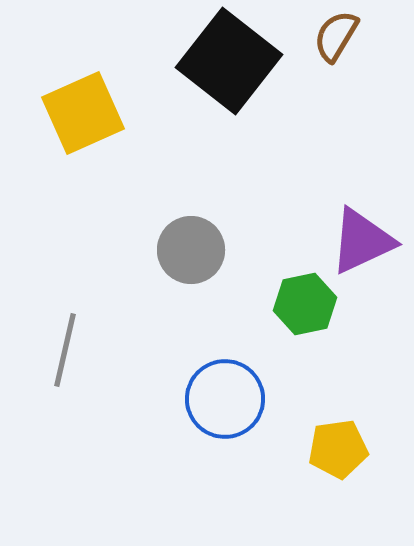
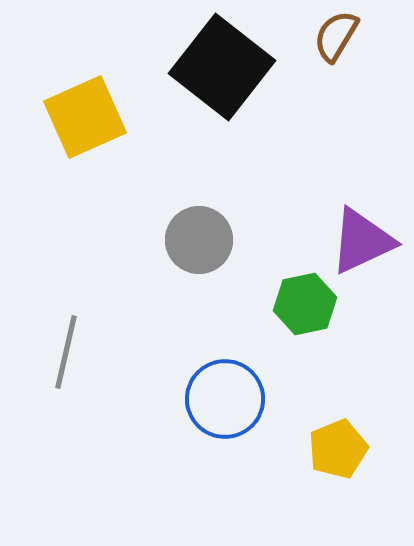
black square: moved 7 px left, 6 px down
yellow square: moved 2 px right, 4 px down
gray circle: moved 8 px right, 10 px up
gray line: moved 1 px right, 2 px down
yellow pentagon: rotated 14 degrees counterclockwise
